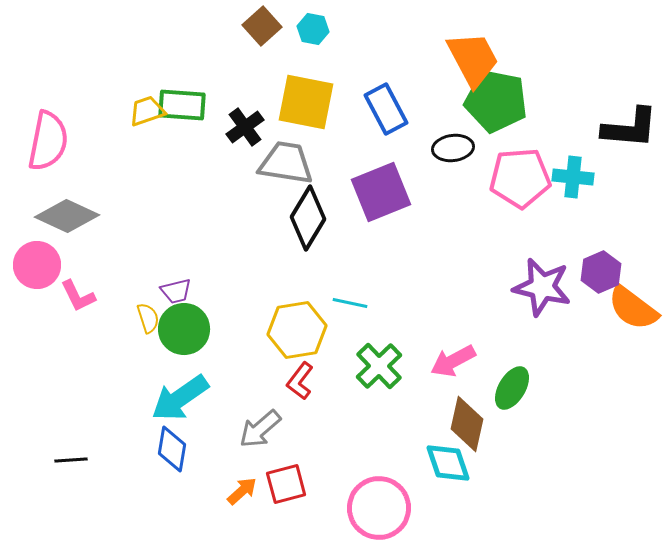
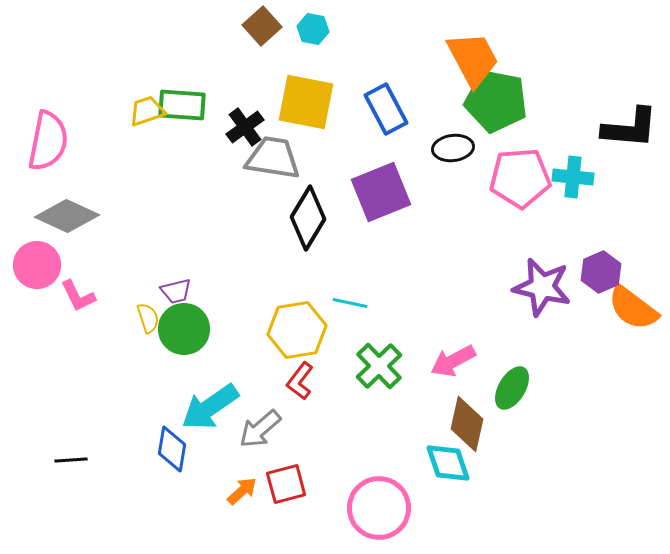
gray trapezoid at (286, 163): moved 13 px left, 5 px up
cyan arrow at (180, 398): moved 30 px right, 9 px down
